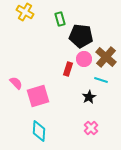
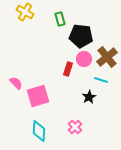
brown cross: moved 1 px right; rotated 10 degrees clockwise
pink cross: moved 16 px left, 1 px up
